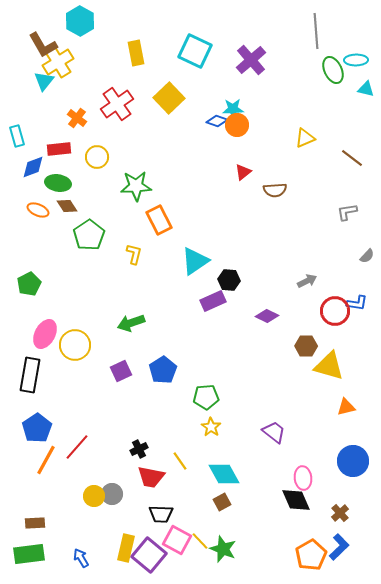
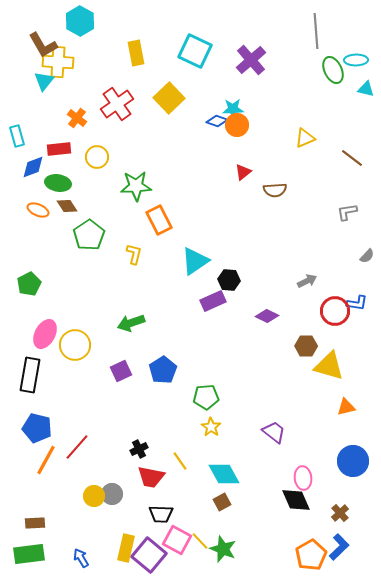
yellow cross at (58, 62): rotated 36 degrees clockwise
blue pentagon at (37, 428): rotated 24 degrees counterclockwise
